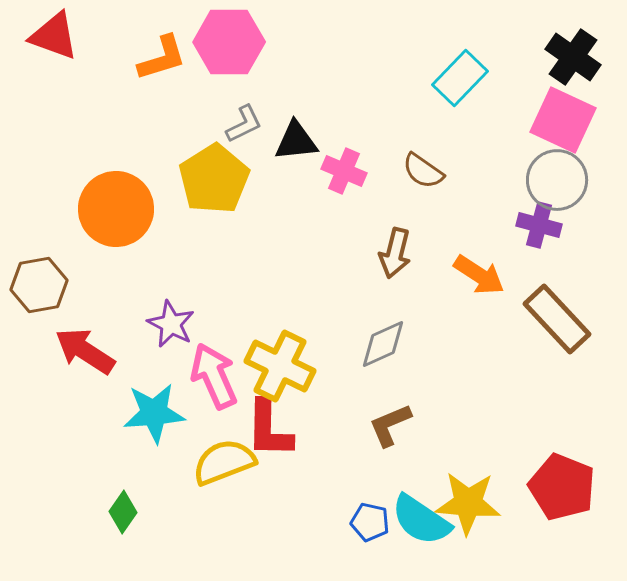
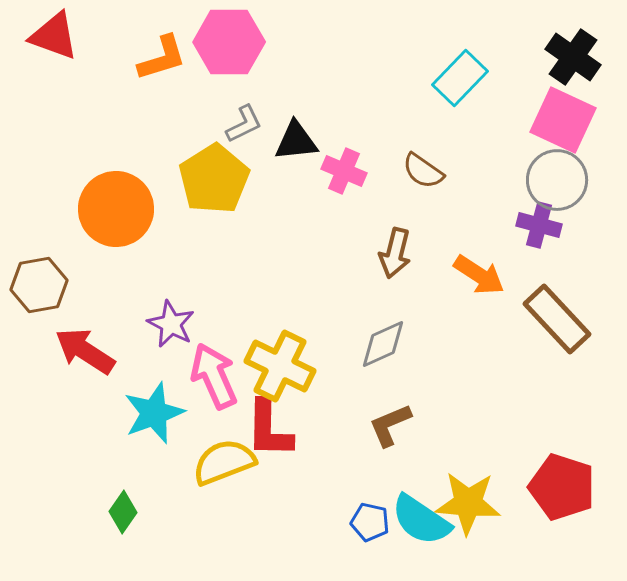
cyan star: rotated 16 degrees counterclockwise
red pentagon: rotated 4 degrees counterclockwise
